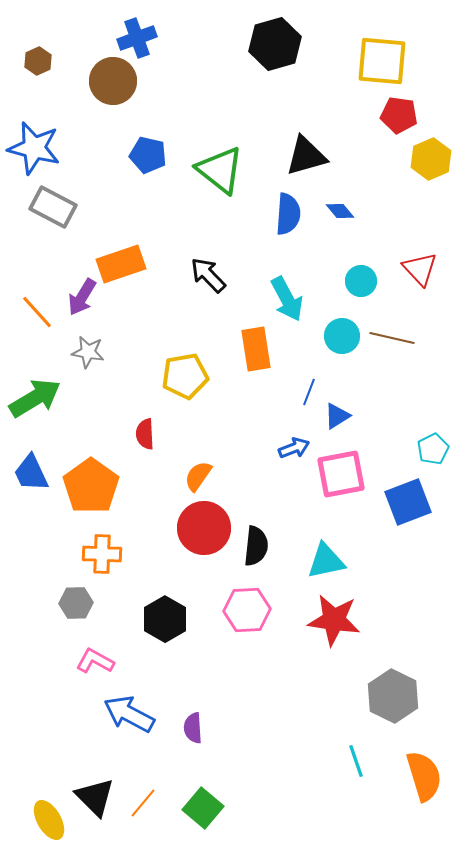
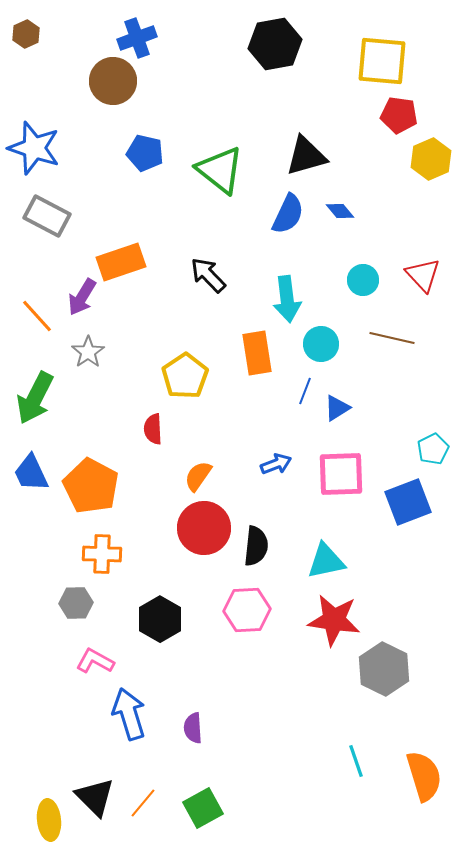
black hexagon at (275, 44): rotated 6 degrees clockwise
brown hexagon at (38, 61): moved 12 px left, 27 px up
blue star at (34, 148): rotated 4 degrees clockwise
blue pentagon at (148, 155): moved 3 px left, 2 px up
gray rectangle at (53, 207): moved 6 px left, 9 px down
blue semicircle at (288, 214): rotated 21 degrees clockwise
orange rectangle at (121, 264): moved 2 px up
red triangle at (420, 269): moved 3 px right, 6 px down
cyan circle at (361, 281): moved 2 px right, 1 px up
cyan arrow at (287, 299): rotated 21 degrees clockwise
orange line at (37, 312): moved 4 px down
cyan circle at (342, 336): moved 21 px left, 8 px down
orange rectangle at (256, 349): moved 1 px right, 4 px down
gray star at (88, 352): rotated 28 degrees clockwise
yellow pentagon at (185, 376): rotated 24 degrees counterclockwise
blue line at (309, 392): moved 4 px left, 1 px up
green arrow at (35, 398): rotated 148 degrees clockwise
blue triangle at (337, 416): moved 8 px up
red semicircle at (145, 434): moved 8 px right, 5 px up
blue arrow at (294, 448): moved 18 px left, 16 px down
pink square at (341, 474): rotated 9 degrees clockwise
orange pentagon at (91, 486): rotated 8 degrees counterclockwise
black hexagon at (165, 619): moved 5 px left
gray hexagon at (393, 696): moved 9 px left, 27 px up
blue arrow at (129, 714): rotated 45 degrees clockwise
green square at (203, 808): rotated 21 degrees clockwise
yellow ellipse at (49, 820): rotated 24 degrees clockwise
